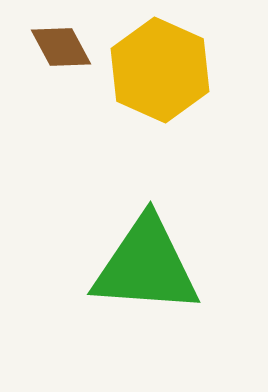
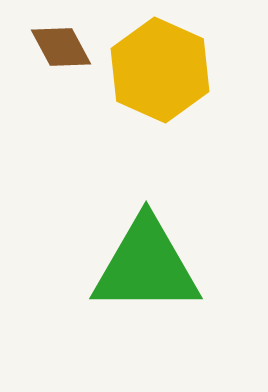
green triangle: rotated 4 degrees counterclockwise
